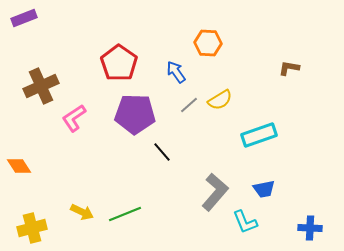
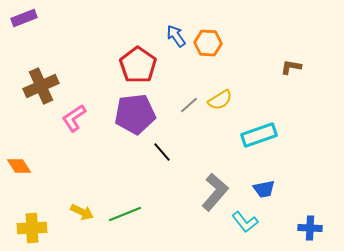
red pentagon: moved 19 px right, 2 px down
brown L-shape: moved 2 px right, 1 px up
blue arrow: moved 36 px up
purple pentagon: rotated 9 degrees counterclockwise
cyan L-shape: rotated 16 degrees counterclockwise
yellow cross: rotated 12 degrees clockwise
